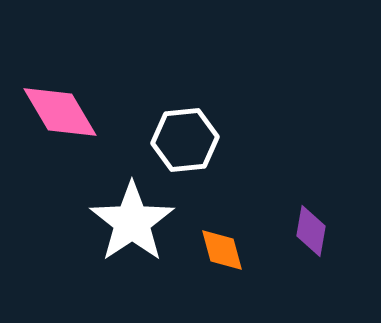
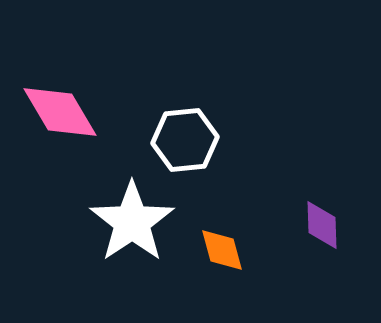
purple diamond: moved 11 px right, 6 px up; rotated 12 degrees counterclockwise
